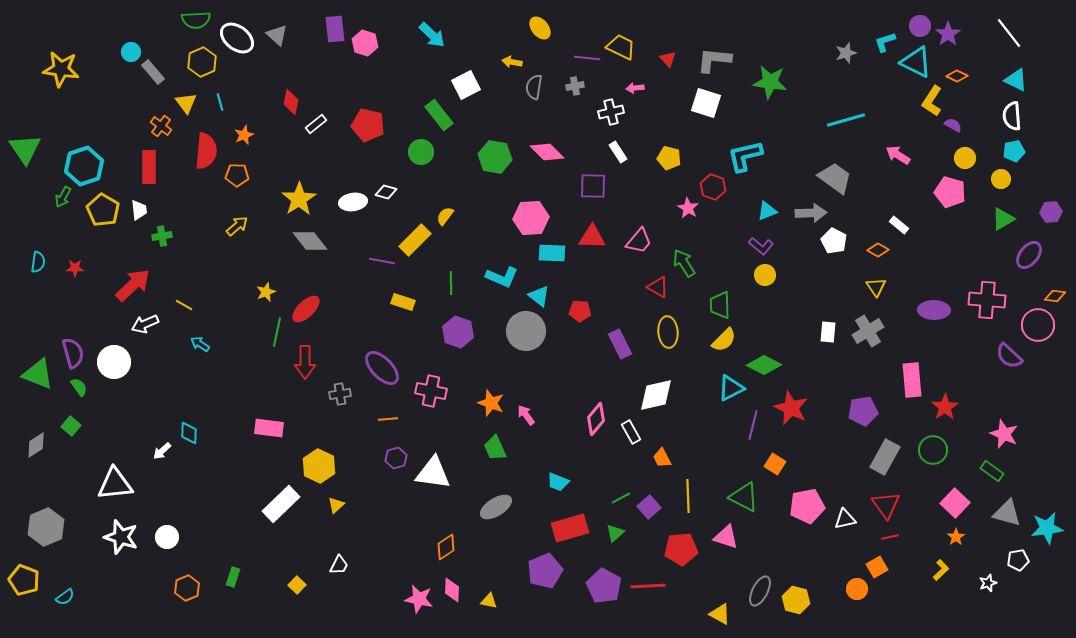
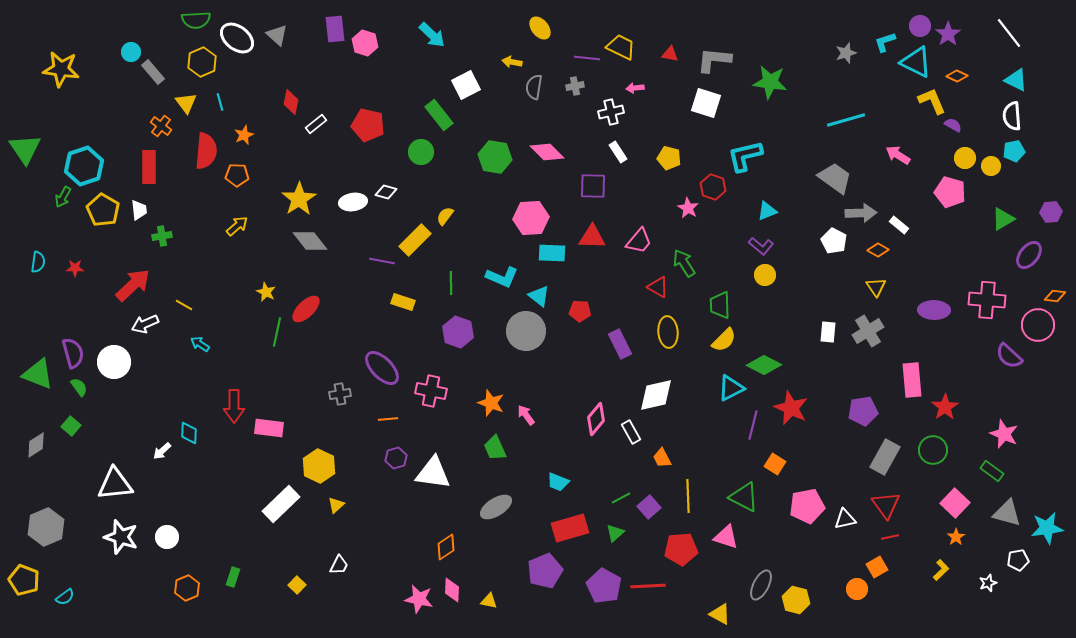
red triangle at (668, 59): moved 2 px right, 5 px up; rotated 36 degrees counterclockwise
yellow L-shape at (932, 101): rotated 124 degrees clockwise
yellow circle at (1001, 179): moved 10 px left, 13 px up
gray arrow at (811, 213): moved 50 px right
yellow star at (266, 292): rotated 24 degrees counterclockwise
red arrow at (305, 362): moved 71 px left, 44 px down
gray ellipse at (760, 591): moved 1 px right, 6 px up
